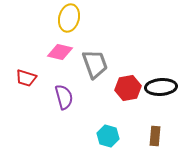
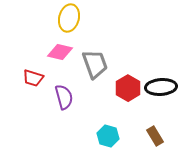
red trapezoid: moved 7 px right
red hexagon: rotated 20 degrees counterclockwise
brown rectangle: rotated 36 degrees counterclockwise
